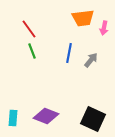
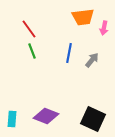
orange trapezoid: moved 1 px up
gray arrow: moved 1 px right
cyan rectangle: moved 1 px left, 1 px down
